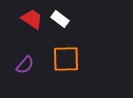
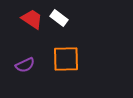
white rectangle: moved 1 px left, 1 px up
purple semicircle: rotated 24 degrees clockwise
